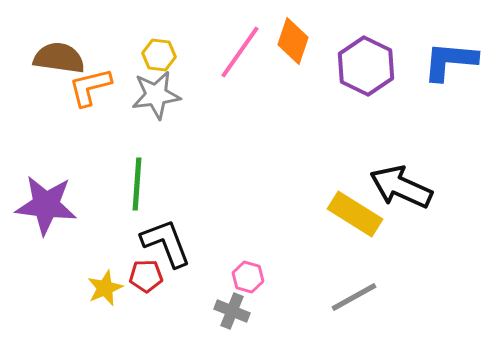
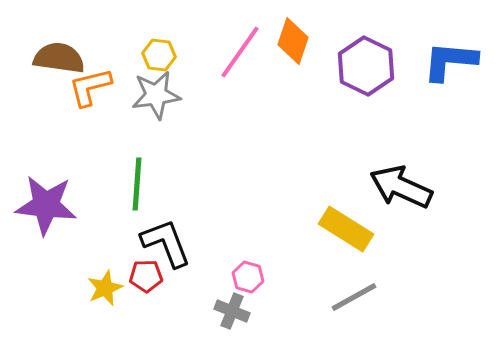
yellow rectangle: moved 9 px left, 15 px down
